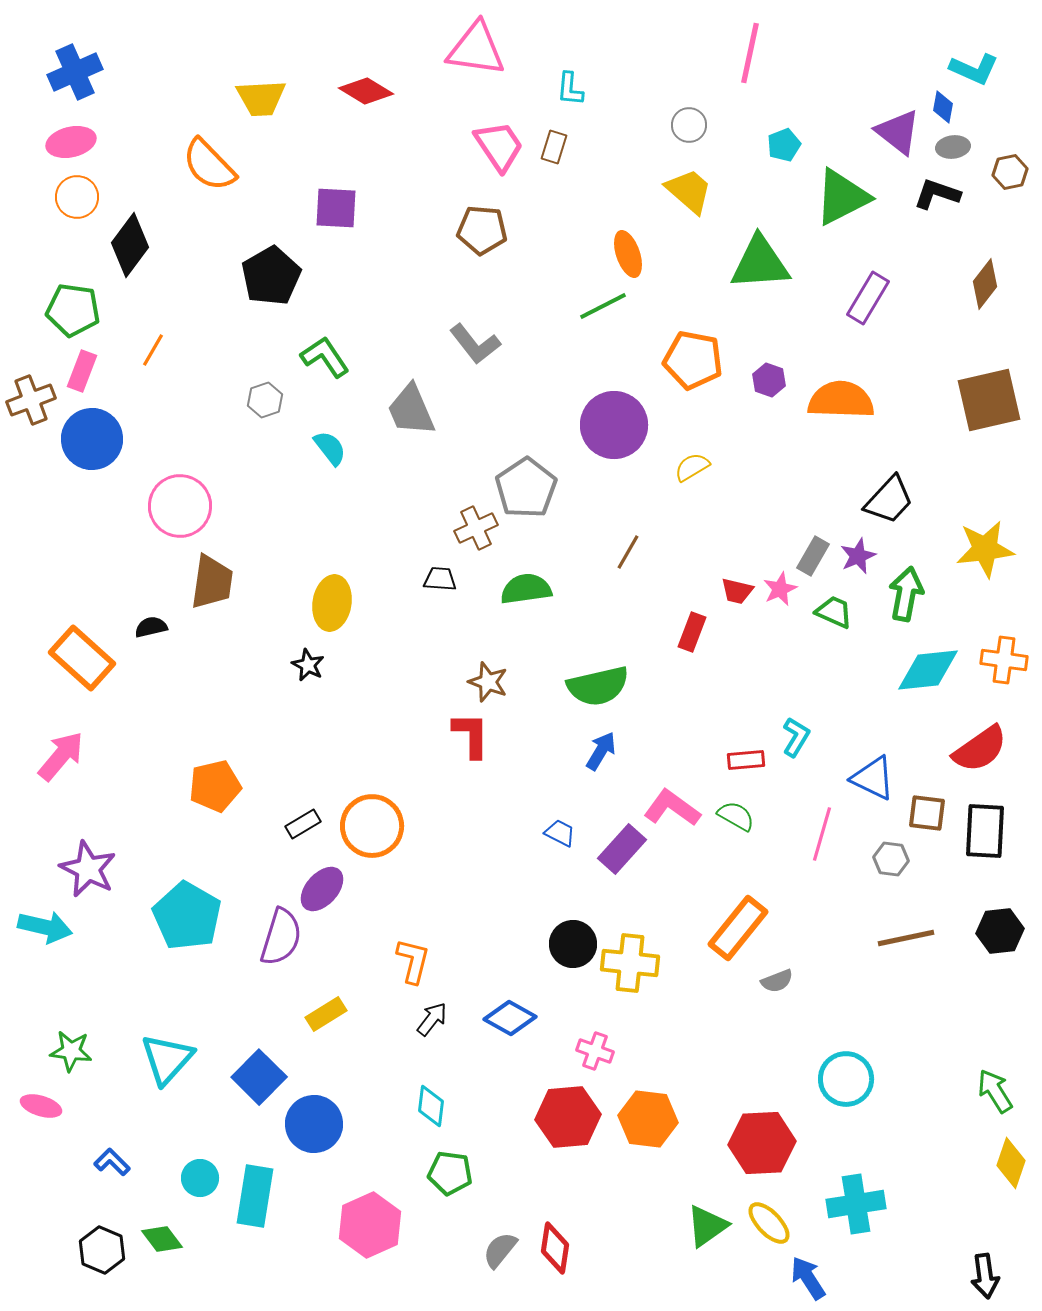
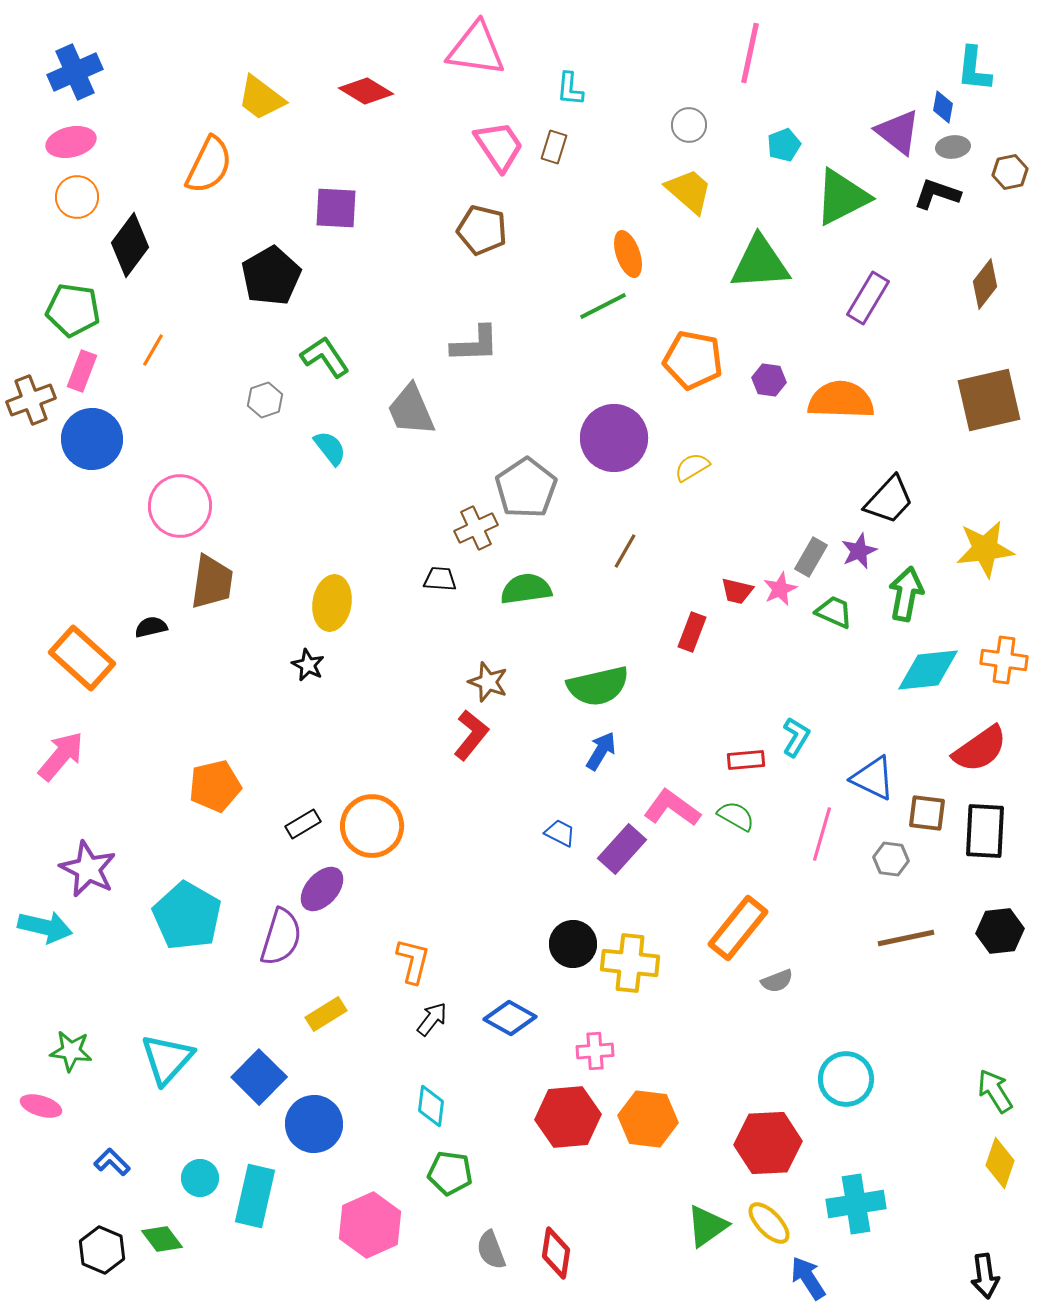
cyan L-shape at (974, 69): rotated 72 degrees clockwise
yellow trapezoid at (261, 98): rotated 40 degrees clockwise
orange semicircle at (209, 165): rotated 110 degrees counterclockwise
brown pentagon at (482, 230): rotated 9 degrees clockwise
gray L-shape at (475, 344): rotated 54 degrees counterclockwise
purple hexagon at (769, 380): rotated 12 degrees counterclockwise
purple circle at (614, 425): moved 13 px down
brown line at (628, 552): moved 3 px left, 1 px up
gray rectangle at (813, 556): moved 2 px left, 1 px down
purple star at (858, 556): moved 1 px right, 5 px up
red L-shape at (471, 735): rotated 39 degrees clockwise
pink cross at (595, 1051): rotated 24 degrees counterclockwise
red hexagon at (762, 1143): moved 6 px right
yellow diamond at (1011, 1163): moved 11 px left
cyan rectangle at (255, 1196): rotated 4 degrees clockwise
red diamond at (555, 1248): moved 1 px right, 5 px down
gray semicircle at (500, 1250): moved 9 px left; rotated 60 degrees counterclockwise
